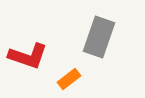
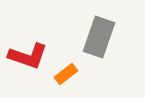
orange rectangle: moved 3 px left, 5 px up
